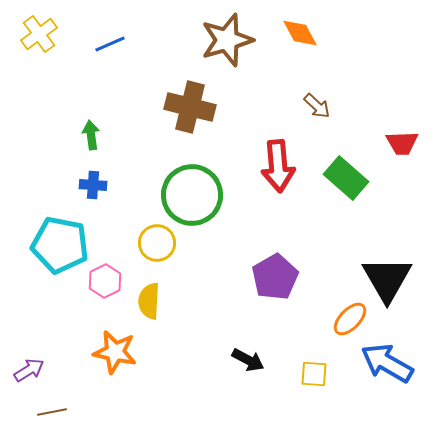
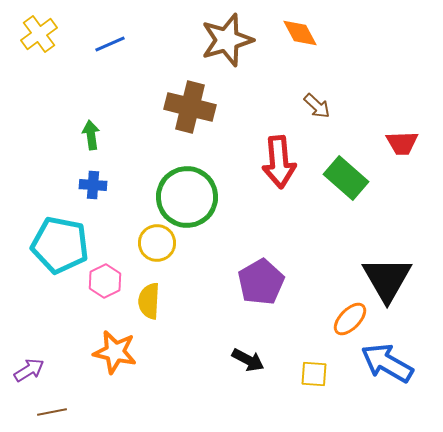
red arrow: moved 1 px right, 4 px up
green circle: moved 5 px left, 2 px down
purple pentagon: moved 14 px left, 5 px down
